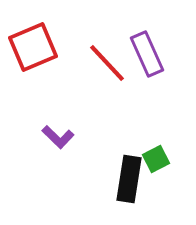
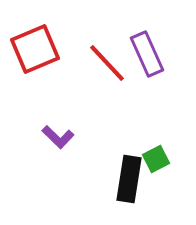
red square: moved 2 px right, 2 px down
